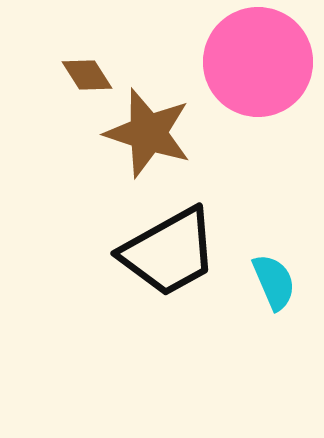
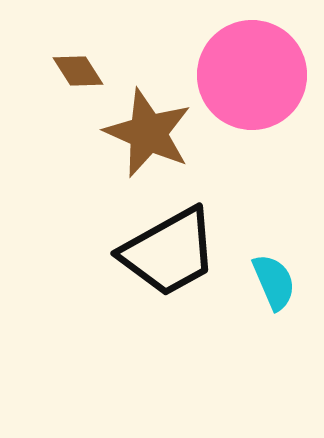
pink circle: moved 6 px left, 13 px down
brown diamond: moved 9 px left, 4 px up
brown star: rotated 6 degrees clockwise
